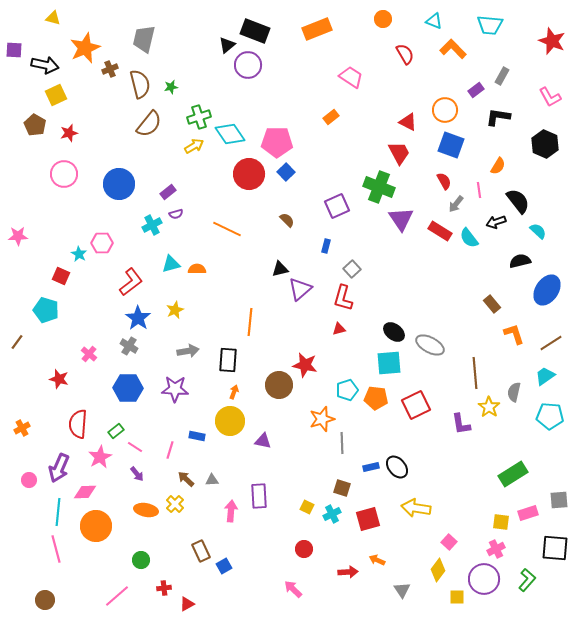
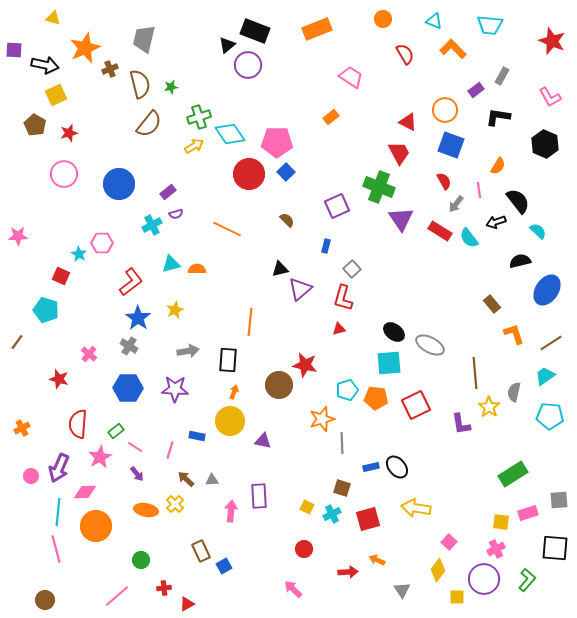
pink circle at (29, 480): moved 2 px right, 4 px up
